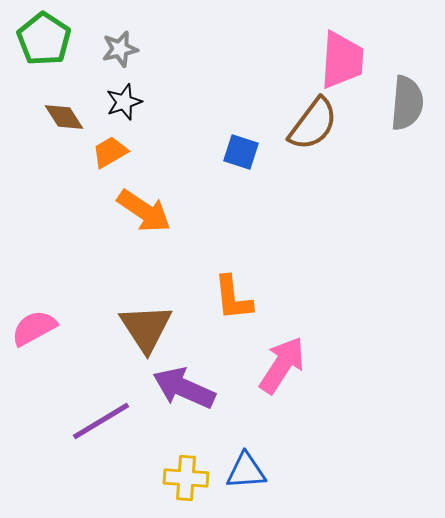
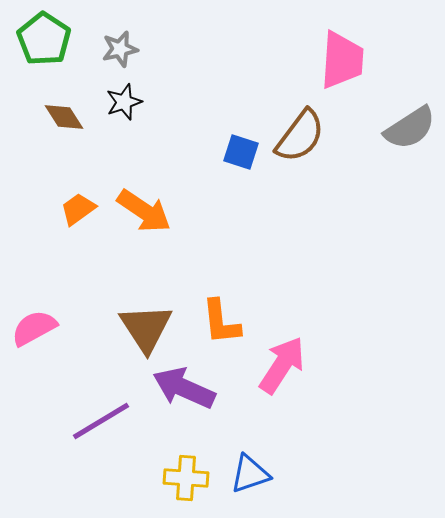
gray semicircle: moved 3 px right, 25 px down; rotated 52 degrees clockwise
brown semicircle: moved 13 px left, 12 px down
orange trapezoid: moved 32 px left, 57 px down; rotated 6 degrees counterclockwise
orange L-shape: moved 12 px left, 24 px down
blue triangle: moved 4 px right, 3 px down; rotated 15 degrees counterclockwise
